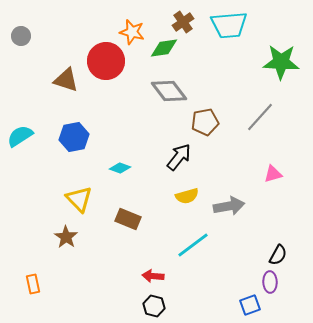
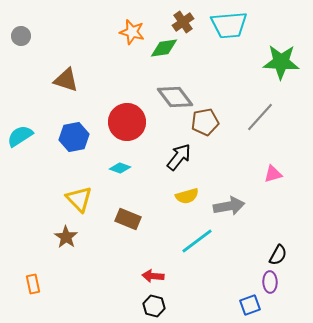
red circle: moved 21 px right, 61 px down
gray diamond: moved 6 px right, 6 px down
cyan line: moved 4 px right, 4 px up
